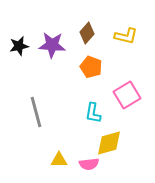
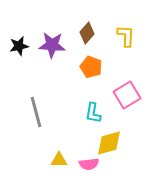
yellow L-shape: rotated 100 degrees counterclockwise
